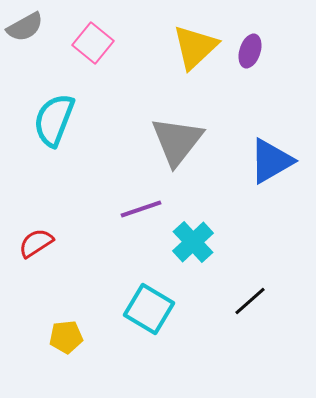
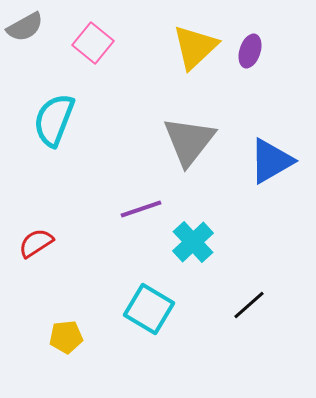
gray triangle: moved 12 px right
black line: moved 1 px left, 4 px down
